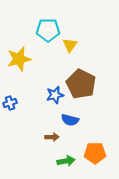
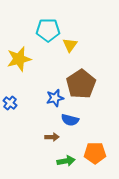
brown pentagon: rotated 12 degrees clockwise
blue star: moved 3 px down
blue cross: rotated 32 degrees counterclockwise
